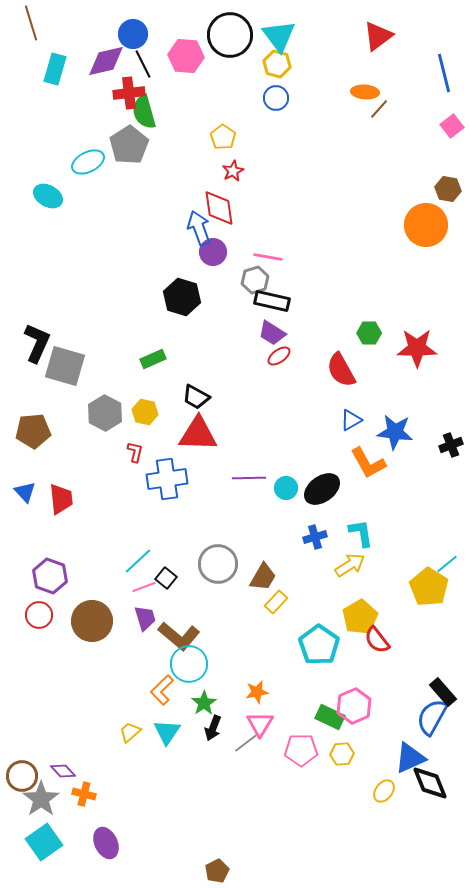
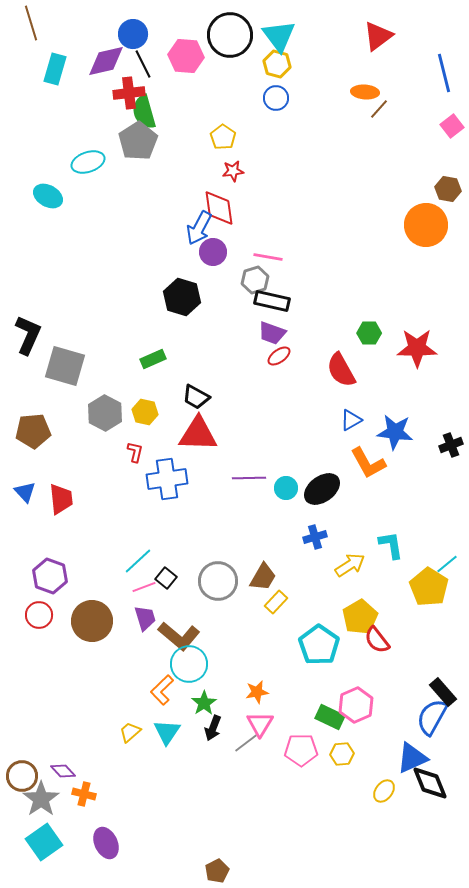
gray pentagon at (129, 145): moved 9 px right, 4 px up
cyan ellipse at (88, 162): rotated 8 degrees clockwise
red star at (233, 171): rotated 20 degrees clockwise
blue arrow at (199, 228): rotated 132 degrees counterclockwise
purple trapezoid at (272, 333): rotated 12 degrees counterclockwise
black L-shape at (37, 343): moved 9 px left, 8 px up
cyan L-shape at (361, 533): moved 30 px right, 12 px down
gray circle at (218, 564): moved 17 px down
pink hexagon at (354, 706): moved 2 px right, 1 px up
blue triangle at (410, 758): moved 2 px right
